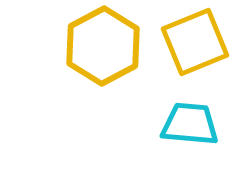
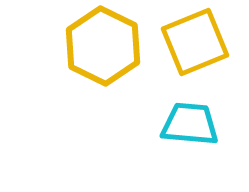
yellow hexagon: rotated 6 degrees counterclockwise
